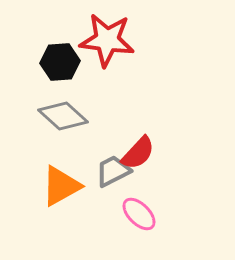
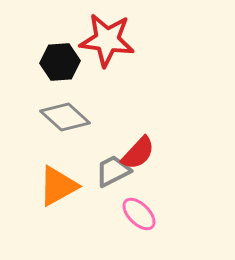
gray diamond: moved 2 px right, 1 px down
orange triangle: moved 3 px left
